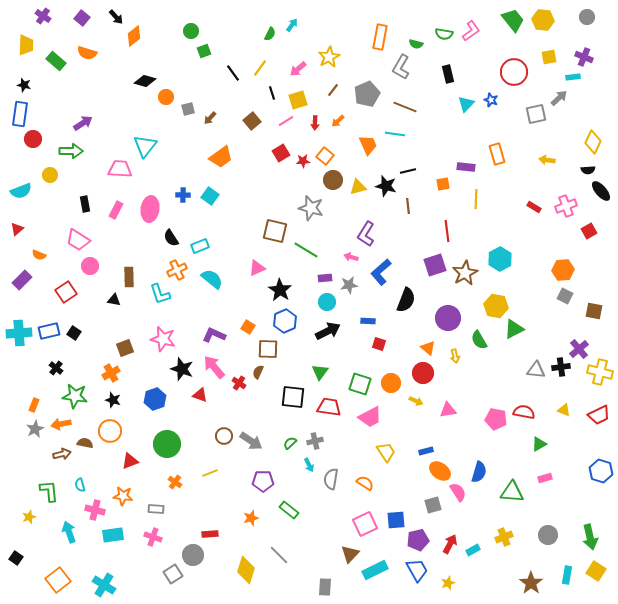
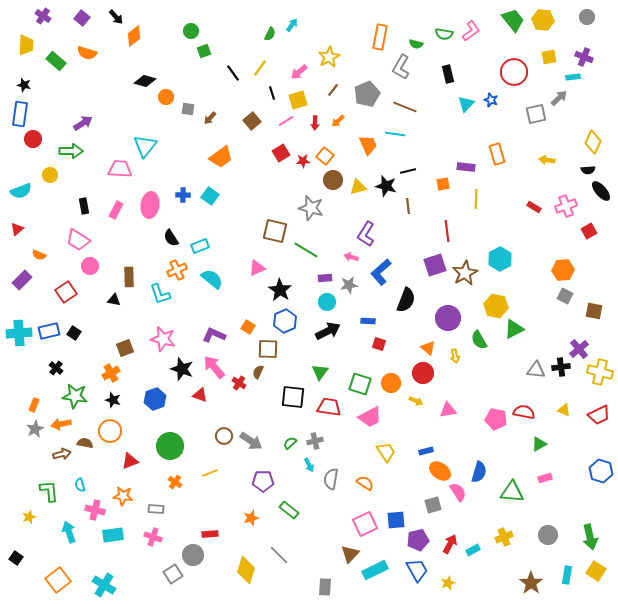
pink arrow at (298, 69): moved 1 px right, 3 px down
gray square at (188, 109): rotated 24 degrees clockwise
black rectangle at (85, 204): moved 1 px left, 2 px down
pink ellipse at (150, 209): moved 4 px up
green circle at (167, 444): moved 3 px right, 2 px down
